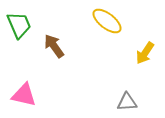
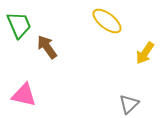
brown arrow: moved 7 px left, 1 px down
gray triangle: moved 2 px right, 2 px down; rotated 40 degrees counterclockwise
